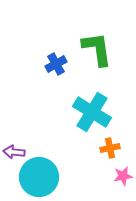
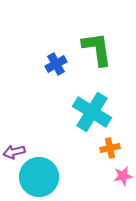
purple arrow: rotated 20 degrees counterclockwise
